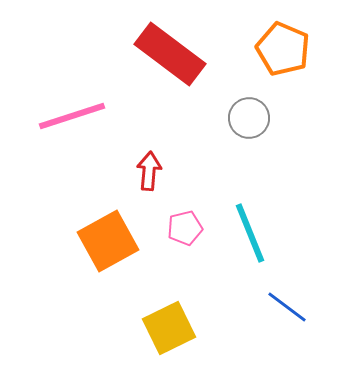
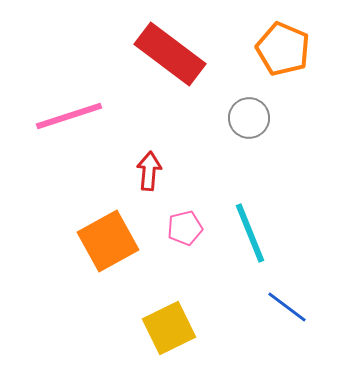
pink line: moved 3 px left
